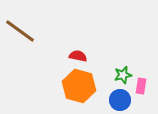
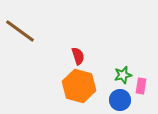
red semicircle: rotated 60 degrees clockwise
